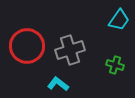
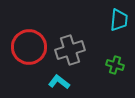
cyan trapezoid: rotated 30 degrees counterclockwise
red circle: moved 2 px right, 1 px down
cyan L-shape: moved 1 px right, 2 px up
